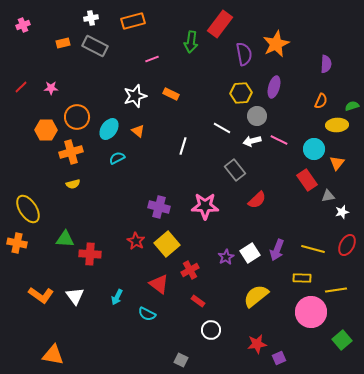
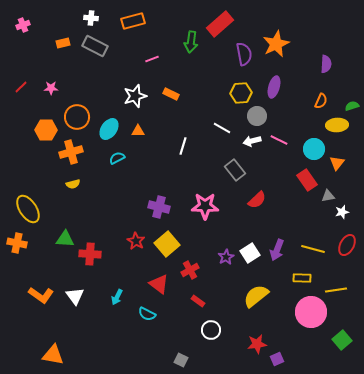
white cross at (91, 18): rotated 16 degrees clockwise
red rectangle at (220, 24): rotated 12 degrees clockwise
orange triangle at (138, 131): rotated 40 degrees counterclockwise
purple square at (279, 358): moved 2 px left, 1 px down
